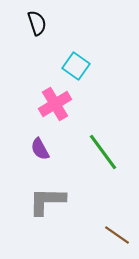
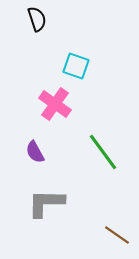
black semicircle: moved 4 px up
cyan square: rotated 16 degrees counterclockwise
pink cross: rotated 24 degrees counterclockwise
purple semicircle: moved 5 px left, 3 px down
gray L-shape: moved 1 px left, 2 px down
